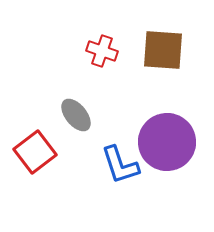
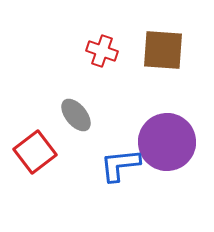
blue L-shape: rotated 102 degrees clockwise
